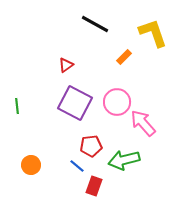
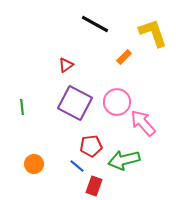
green line: moved 5 px right, 1 px down
orange circle: moved 3 px right, 1 px up
